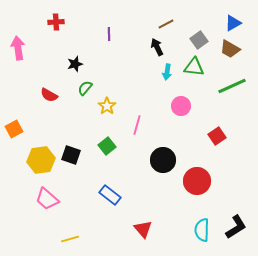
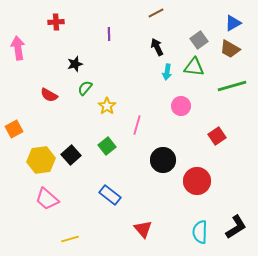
brown line: moved 10 px left, 11 px up
green line: rotated 8 degrees clockwise
black square: rotated 30 degrees clockwise
cyan semicircle: moved 2 px left, 2 px down
